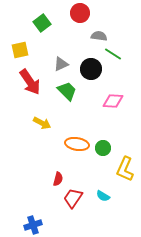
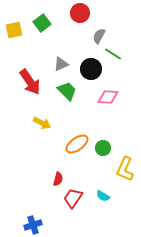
gray semicircle: rotated 70 degrees counterclockwise
yellow square: moved 6 px left, 20 px up
pink diamond: moved 5 px left, 4 px up
orange ellipse: rotated 45 degrees counterclockwise
